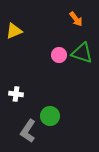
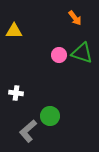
orange arrow: moved 1 px left, 1 px up
yellow triangle: rotated 24 degrees clockwise
white cross: moved 1 px up
gray L-shape: rotated 15 degrees clockwise
